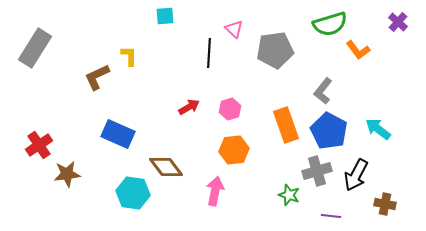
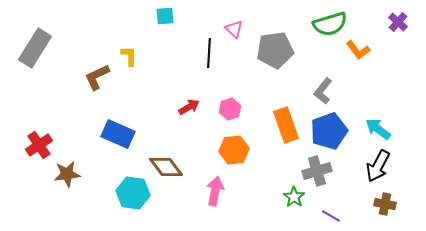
blue pentagon: rotated 24 degrees clockwise
black arrow: moved 22 px right, 9 px up
green star: moved 5 px right, 2 px down; rotated 15 degrees clockwise
purple line: rotated 24 degrees clockwise
